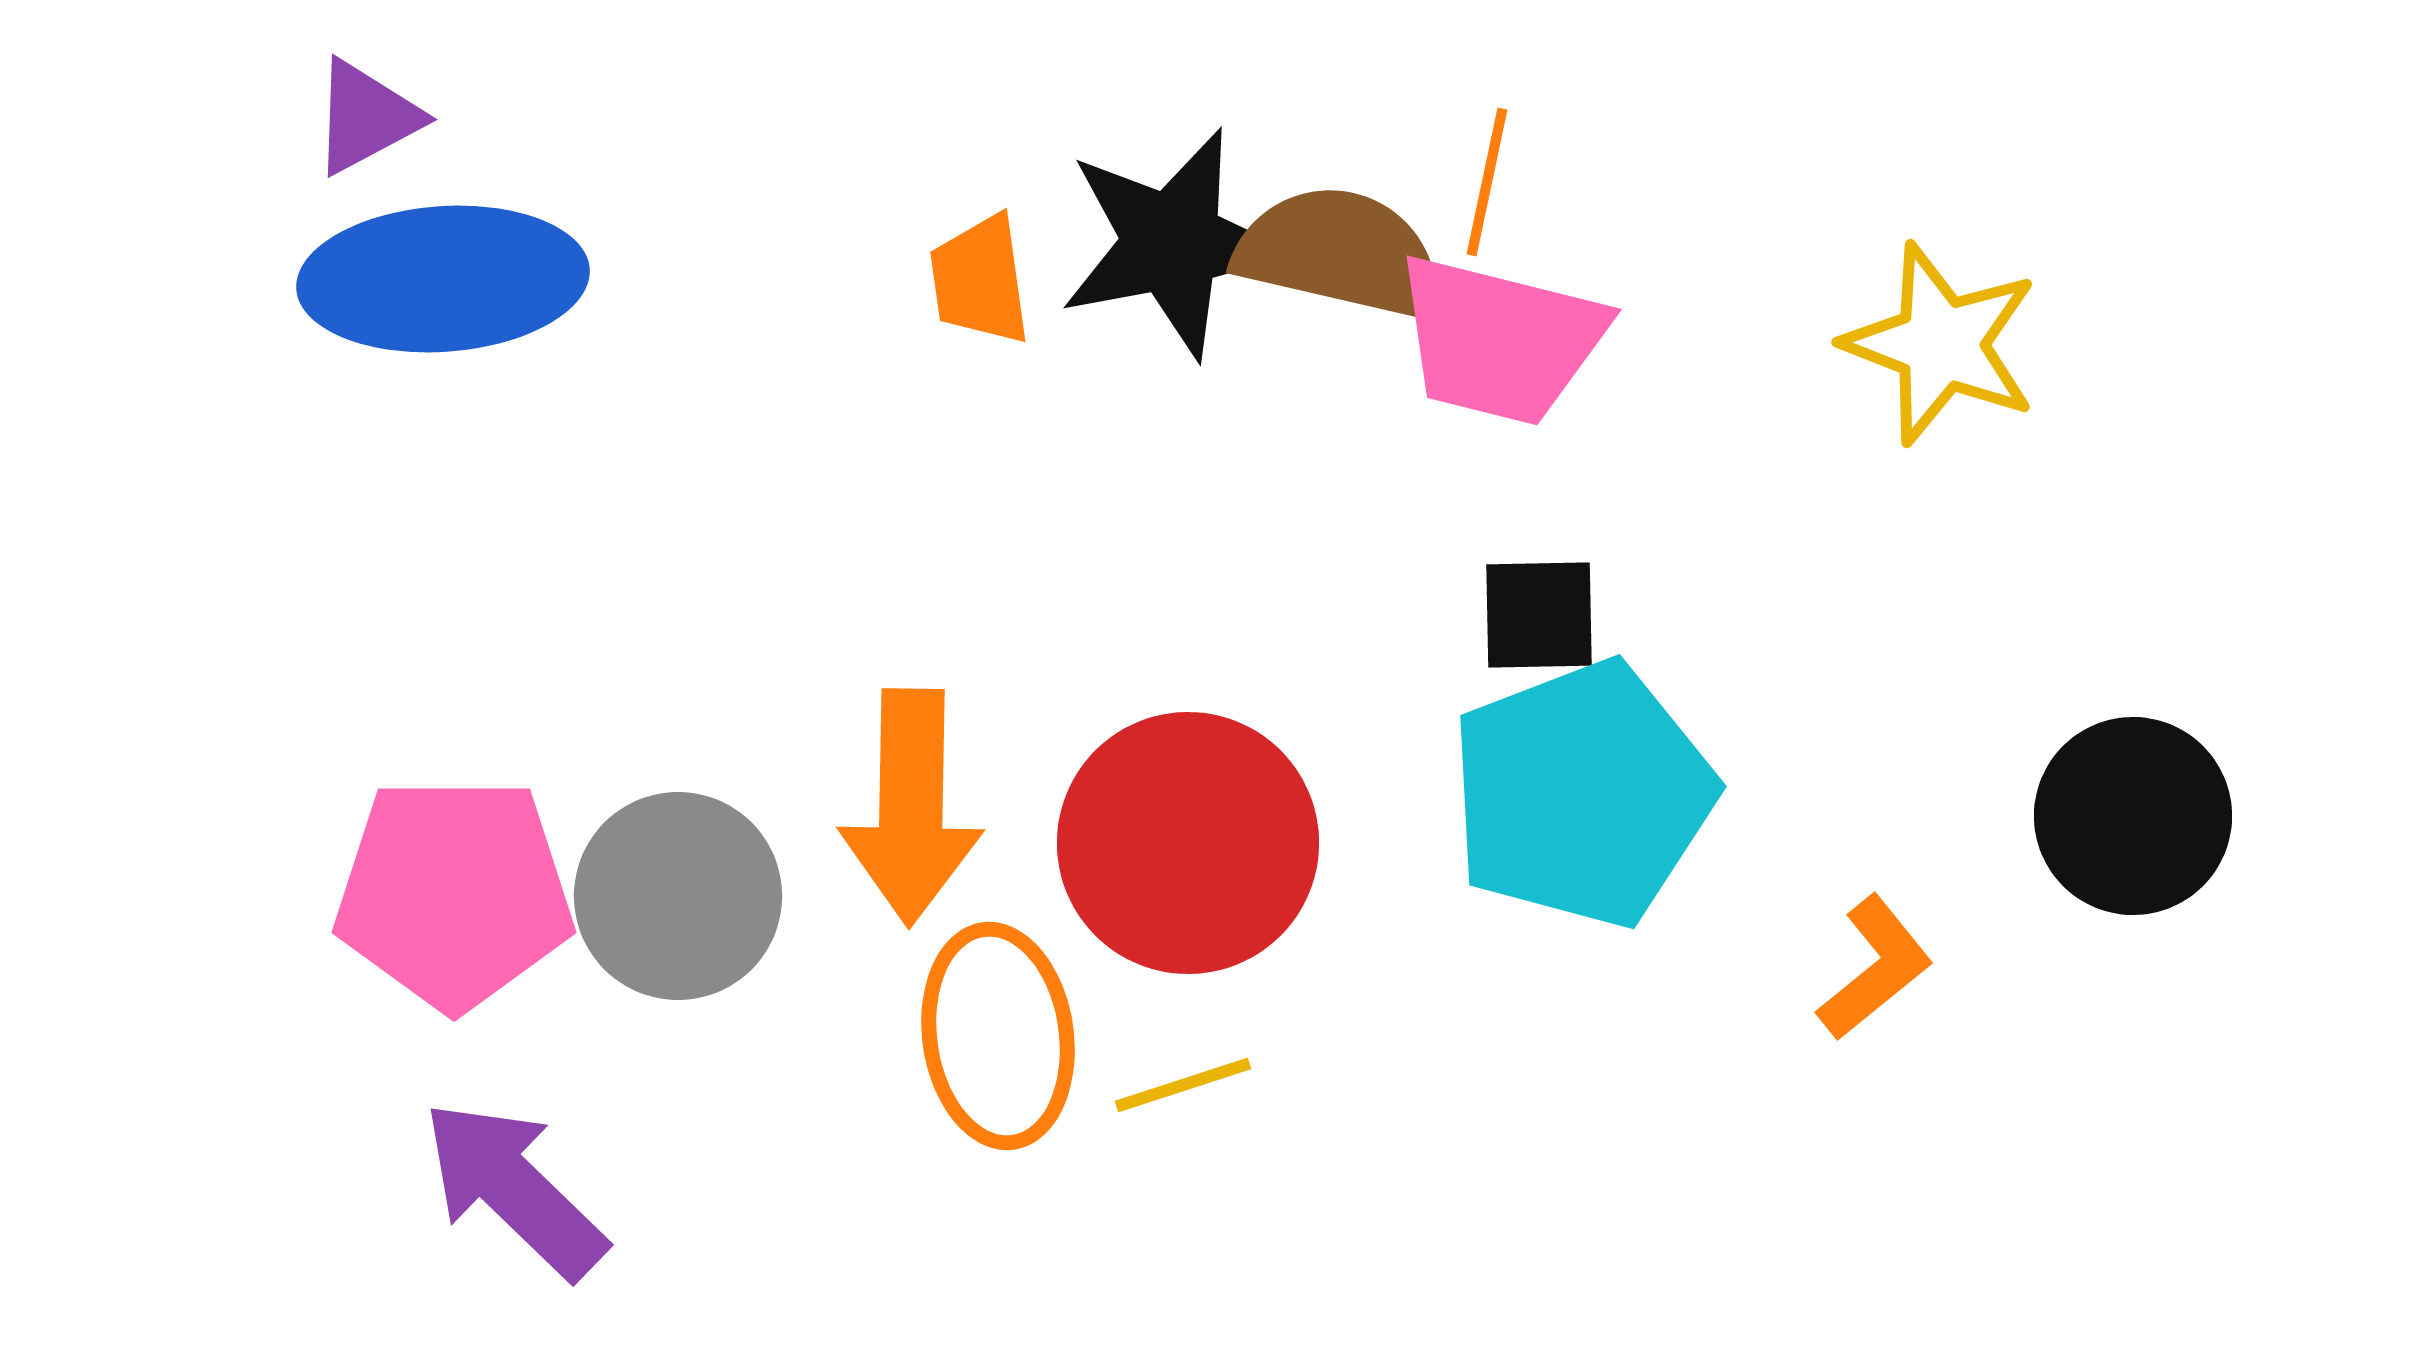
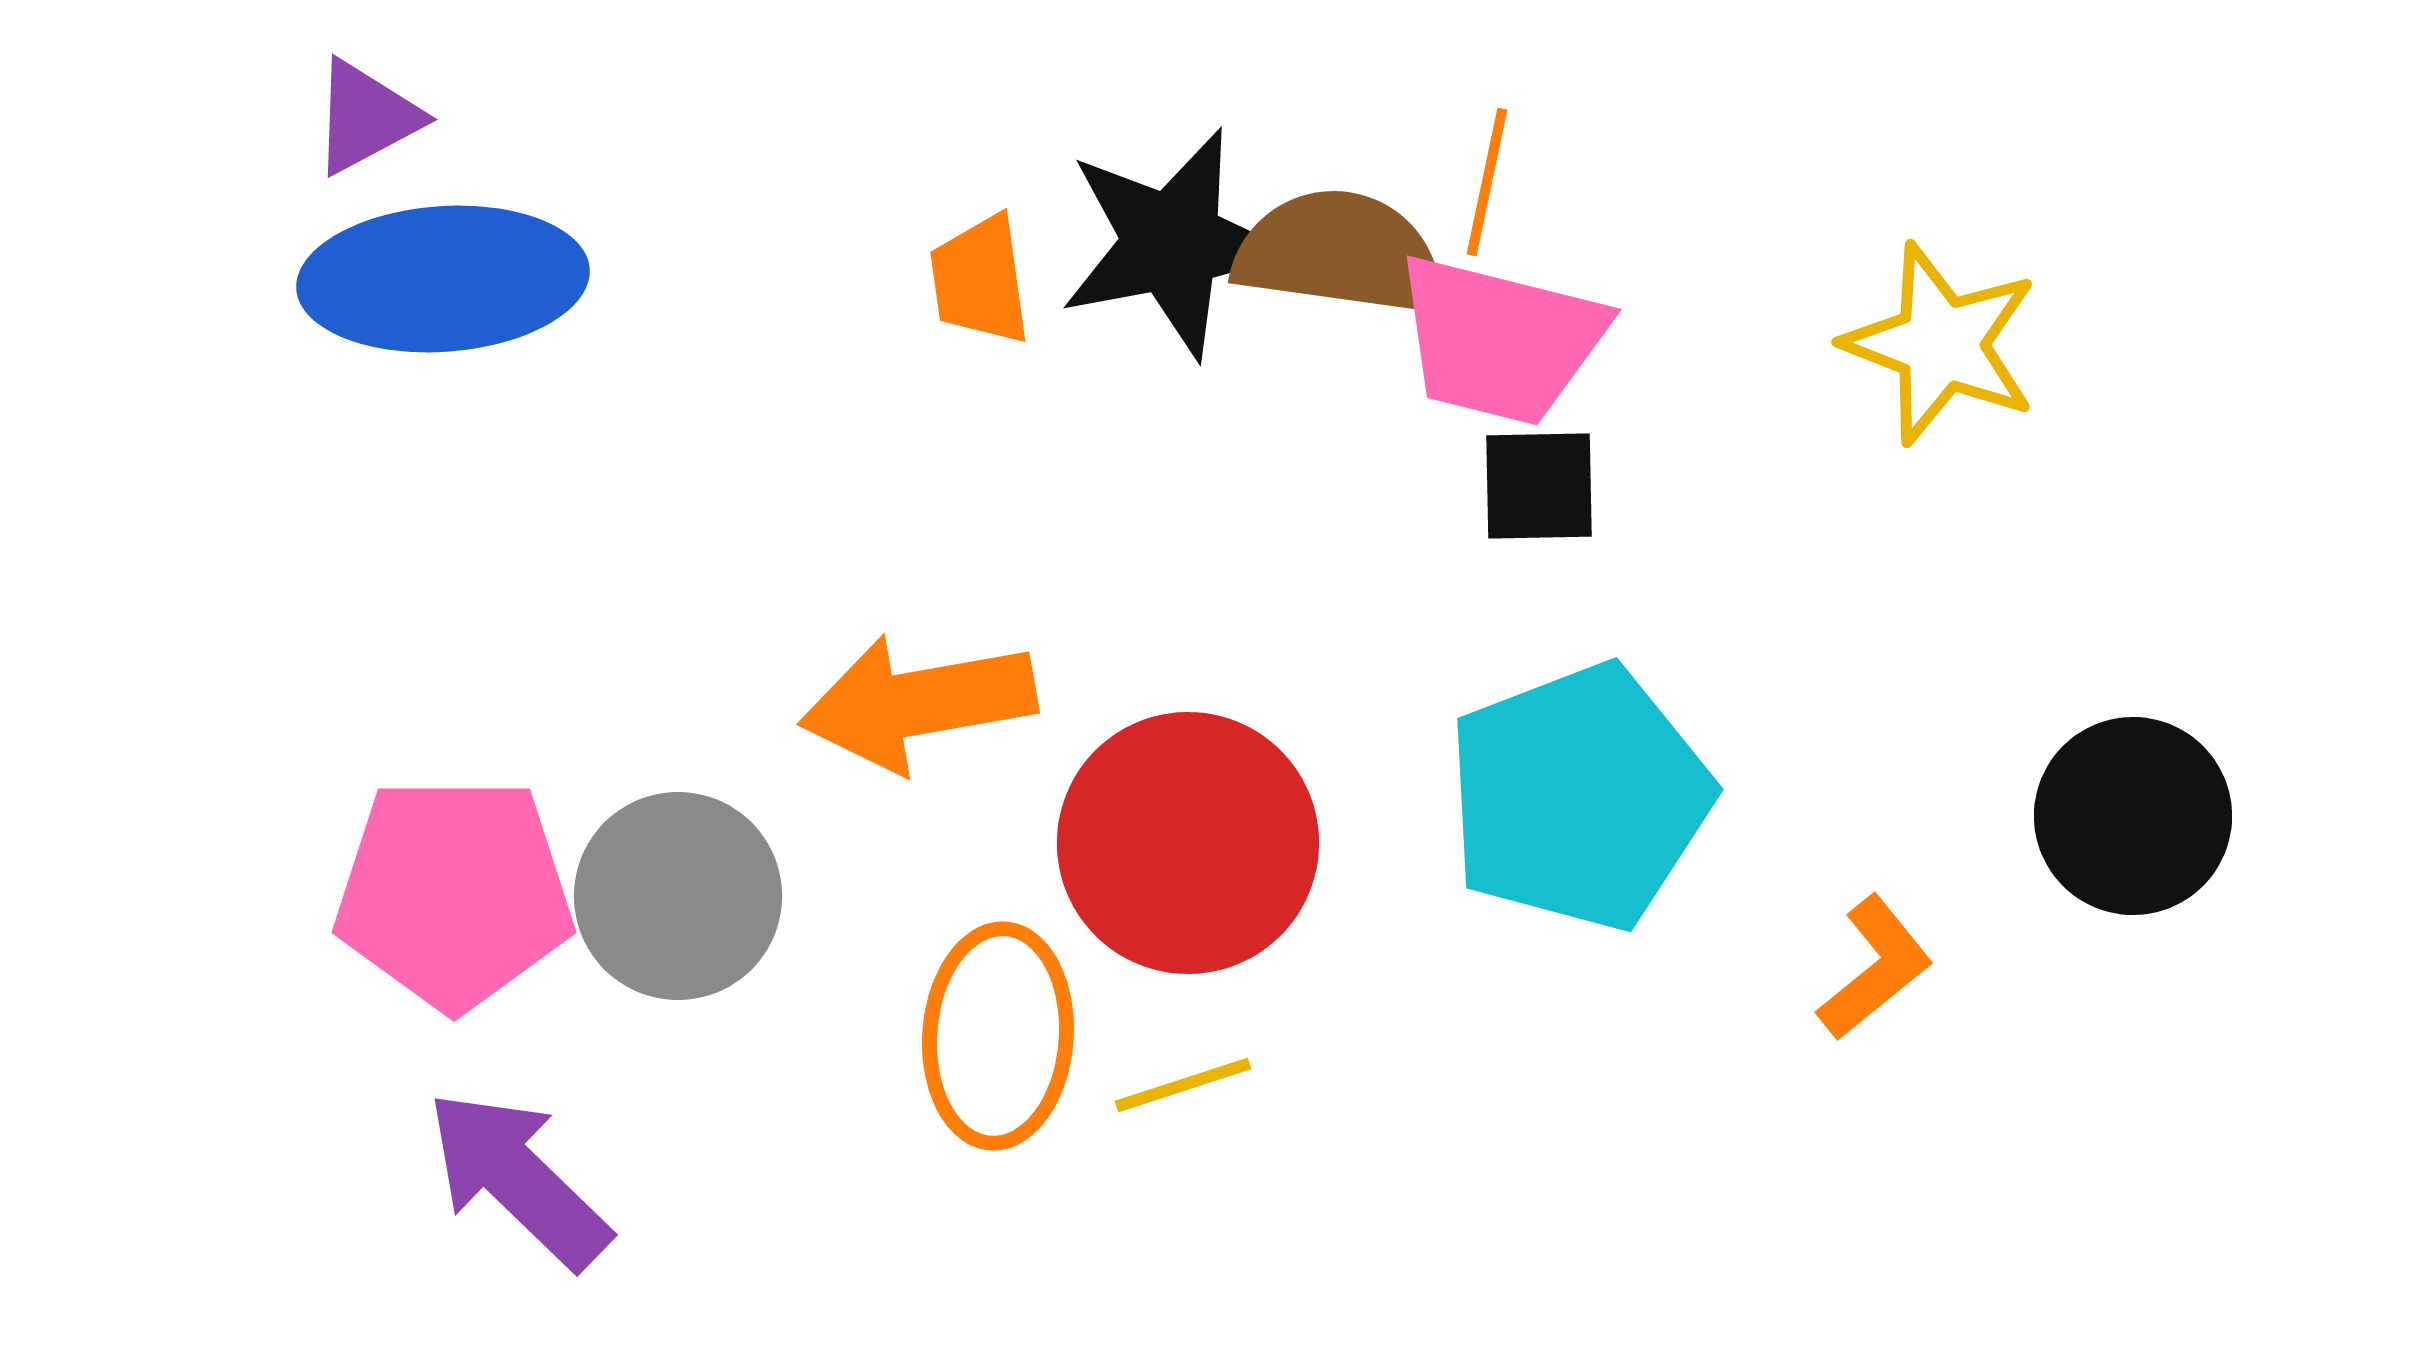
brown semicircle: rotated 5 degrees counterclockwise
black square: moved 129 px up
cyan pentagon: moved 3 px left, 3 px down
orange arrow: moved 7 px right, 104 px up; rotated 79 degrees clockwise
orange ellipse: rotated 12 degrees clockwise
purple arrow: moved 4 px right, 10 px up
